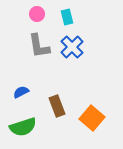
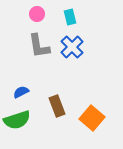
cyan rectangle: moved 3 px right
green semicircle: moved 6 px left, 7 px up
